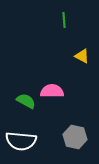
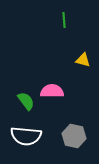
yellow triangle: moved 1 px right, 4 px down; rotated 14 degrees counterclockwise
green semicircle: rotated 24 degrees clockwise
gray hexagon: moved 1 px left, 1 px up
white semicircle: moved 5 px right, 5 px up
